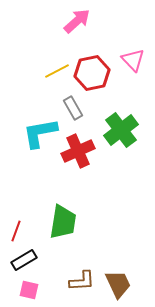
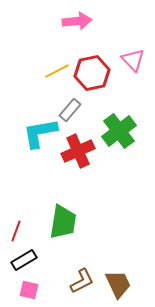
pink arrow: rotated 36 degrees clockwise
gray rectangle: moved 3 px left, 2 px down; rotated 70 degrees clockwise
green cross: moved 2 px left, 1 px down
brown L-shape: rotated 24 degrees counterclockwise
